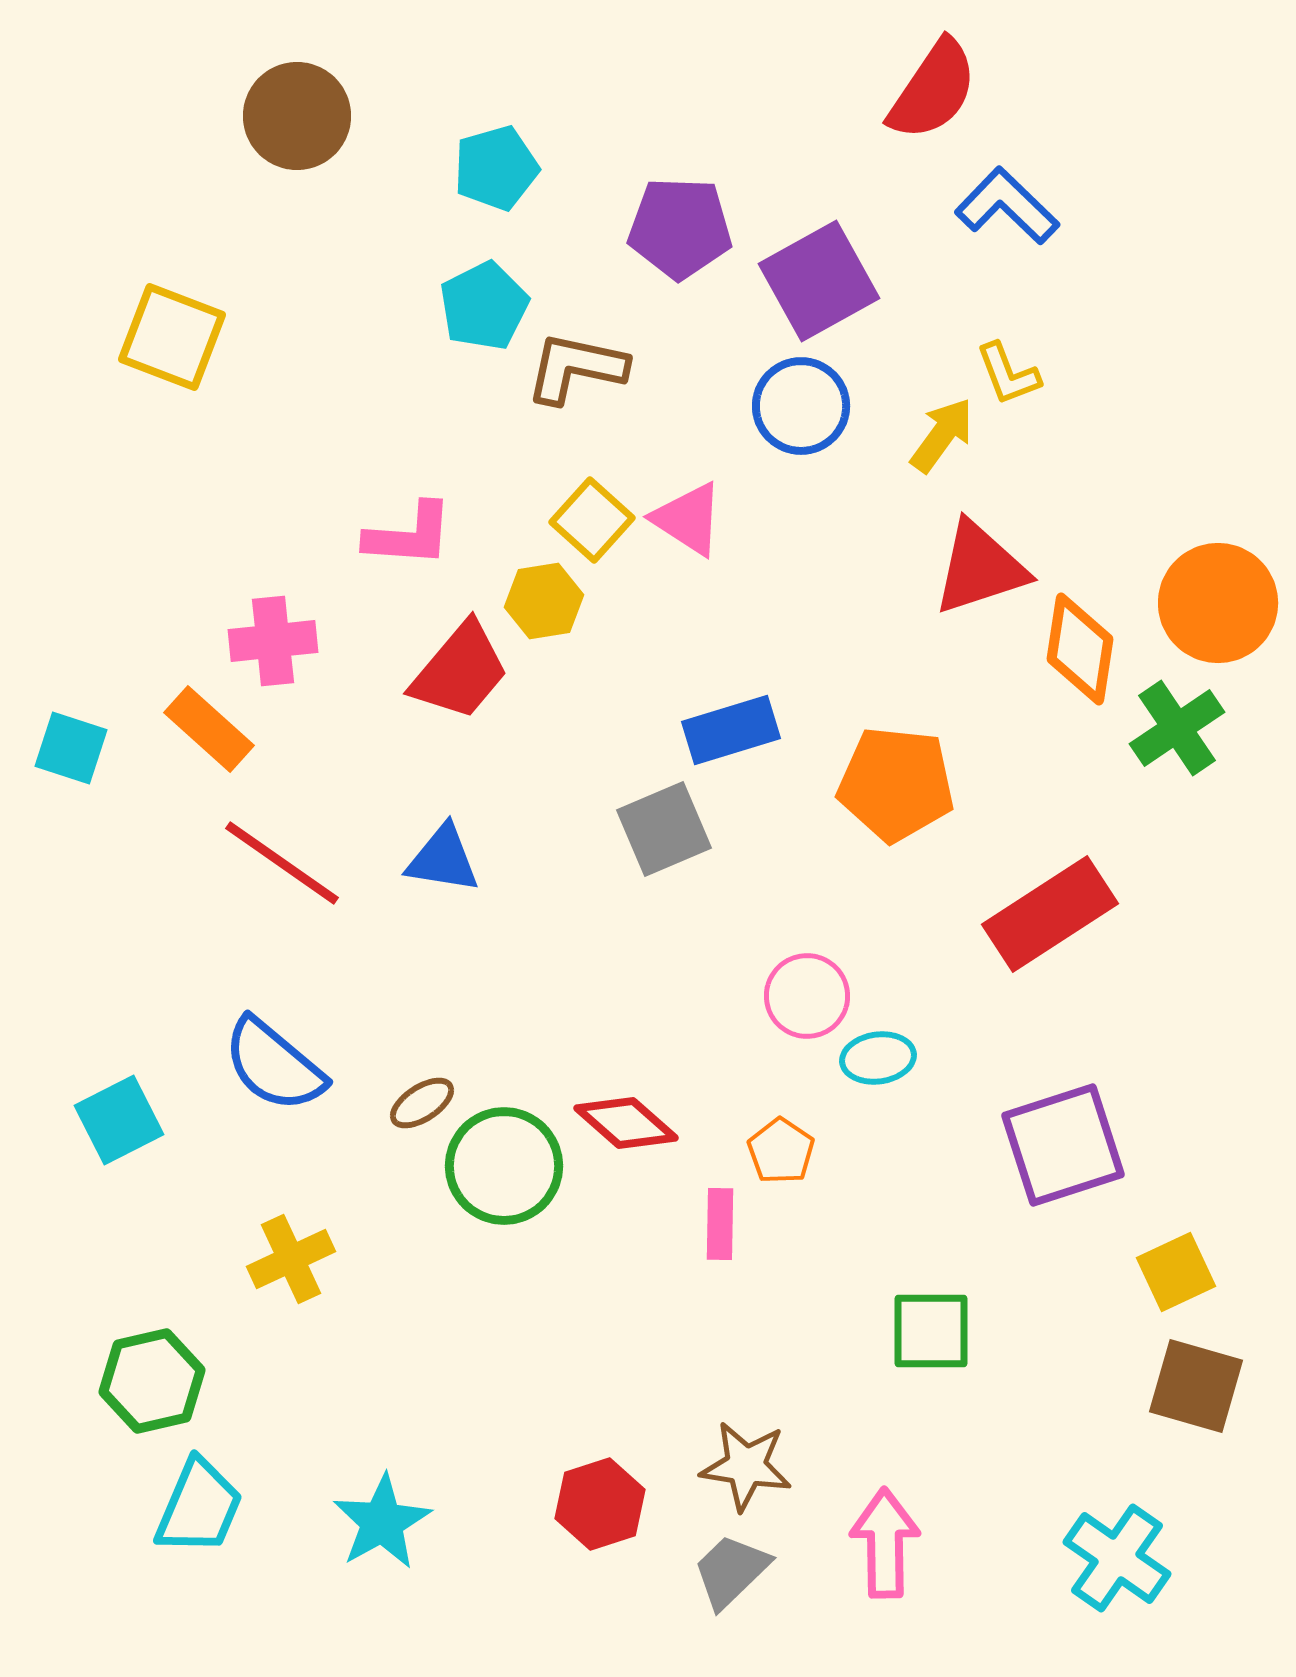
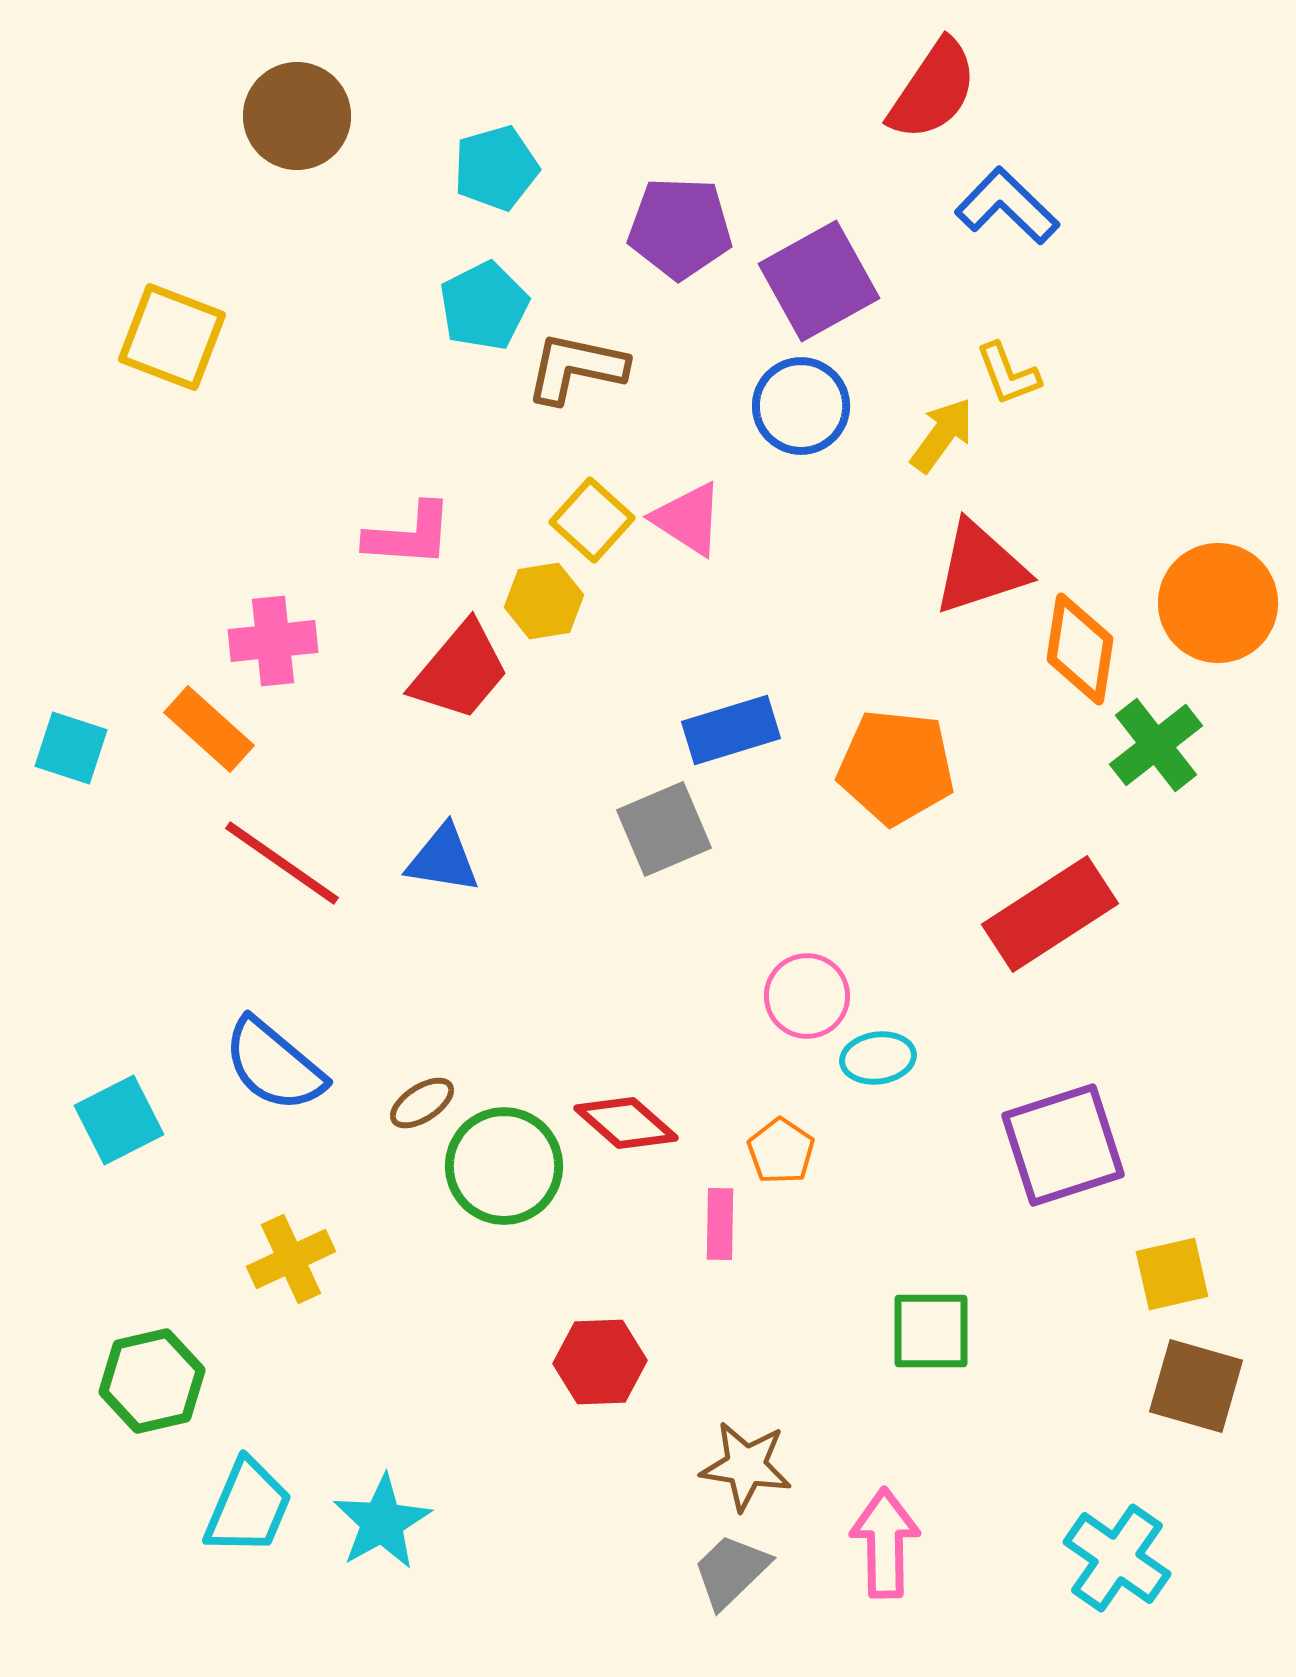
green cross at (1177, 728): moved 21 px left, 17 px down; rotated 4 degrees counterclockwise
orange pentagon at (896, 784): moved 17 px up
yellow square at (1176, 1272): moved 4 px left, 2 px down; rotated 12 degrees clockwise
red hexagon at (600, 1504): moved 142 px up; rotated 16 degrees clockwise
cyan trapezoid at (199, 1507): moved 49 px right
